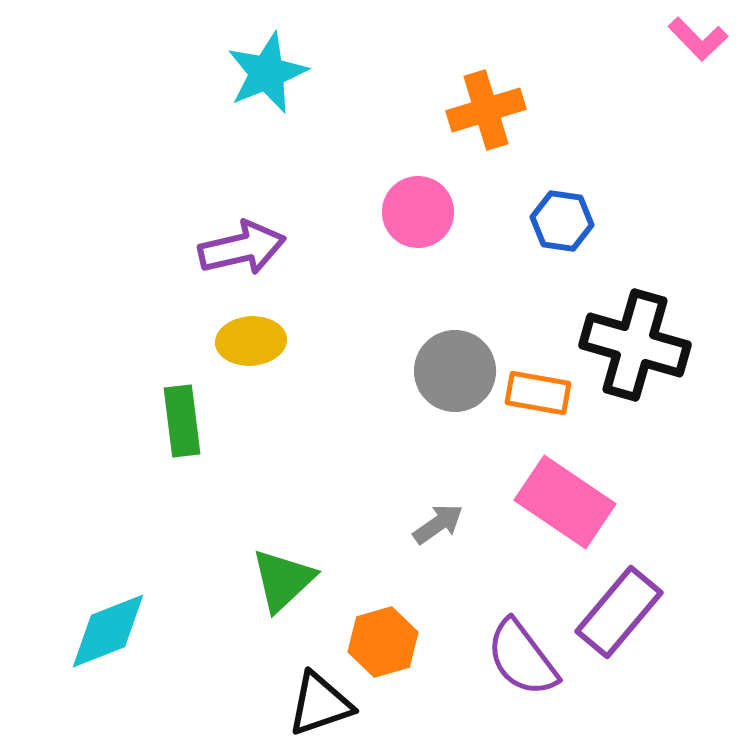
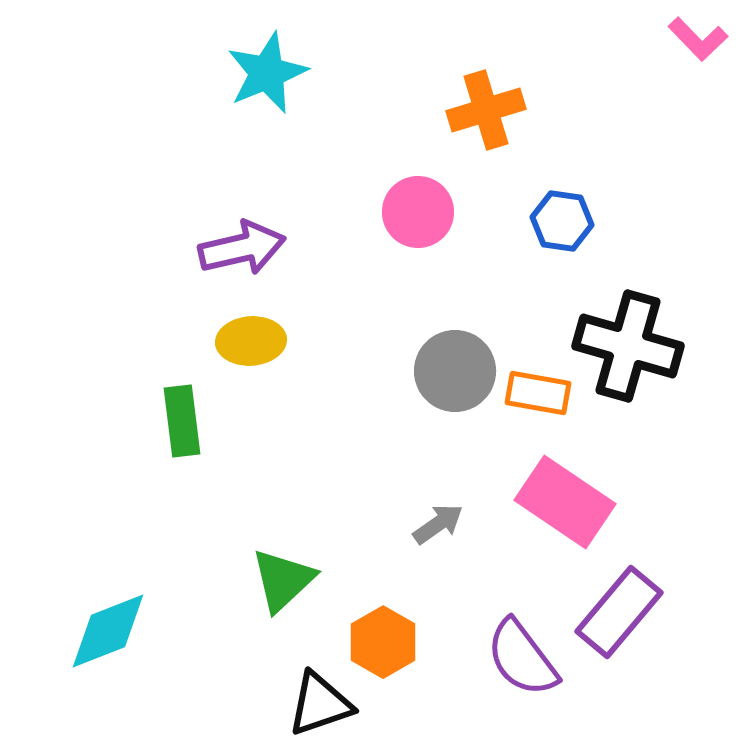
black cross: moved 7 px left, 1 px down
orange hexagon: rotated 14 degrees counterclockwise
